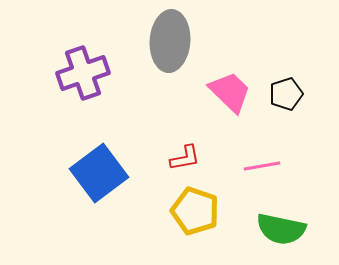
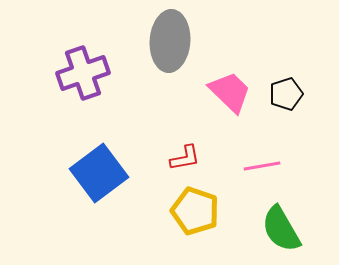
green semicircle: rotated 48 degrees clockwise
